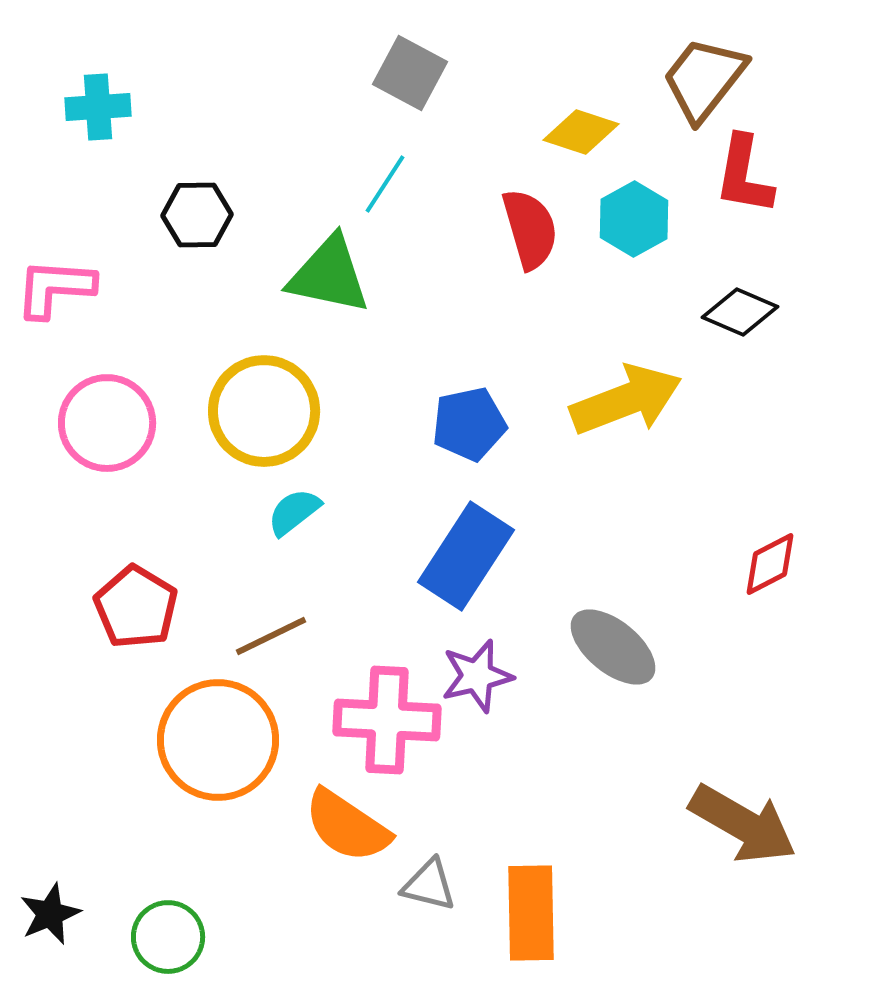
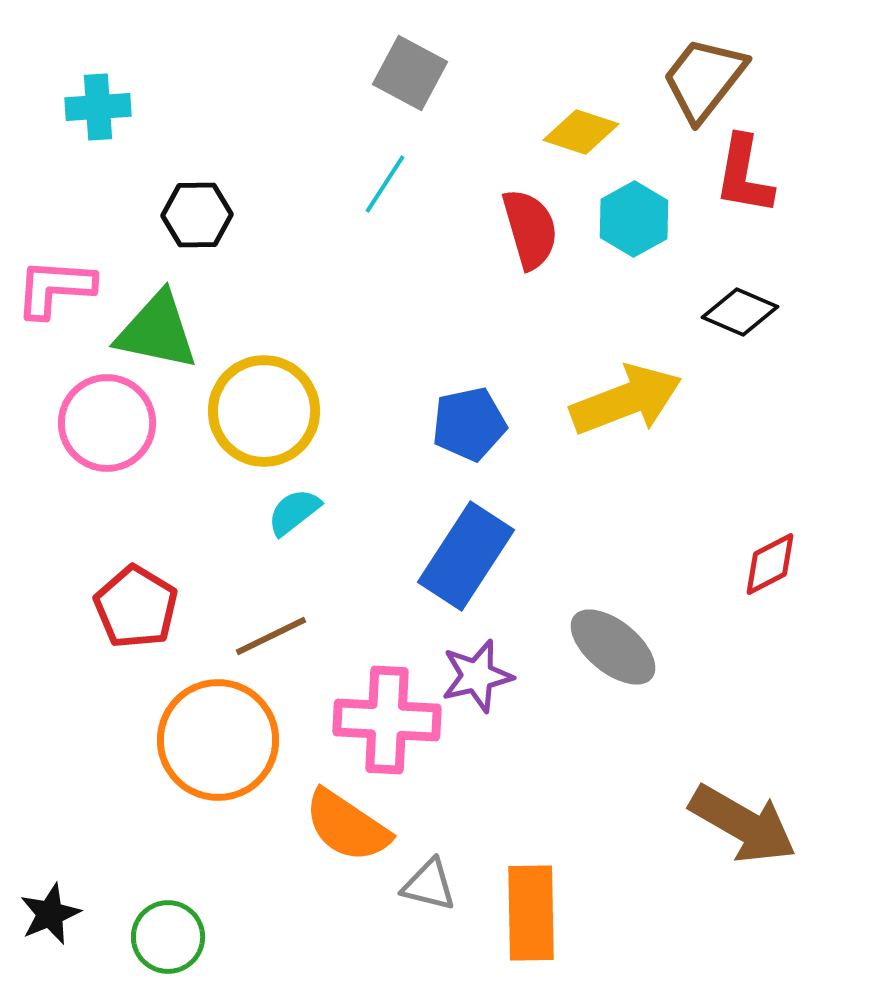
green triangle: moved 172 px left, 56 px down
